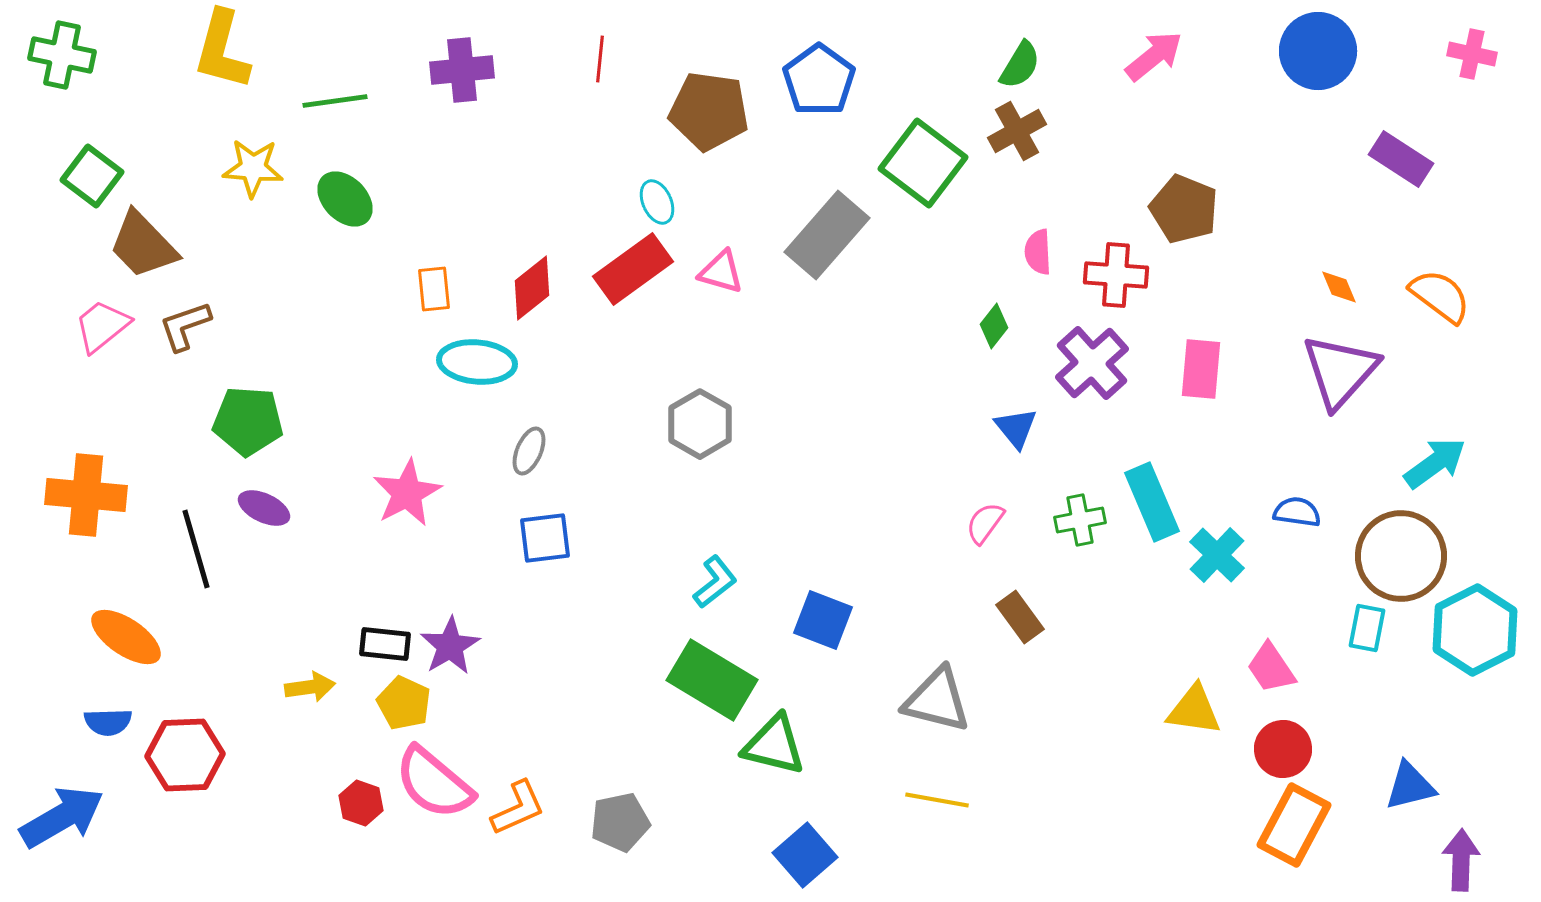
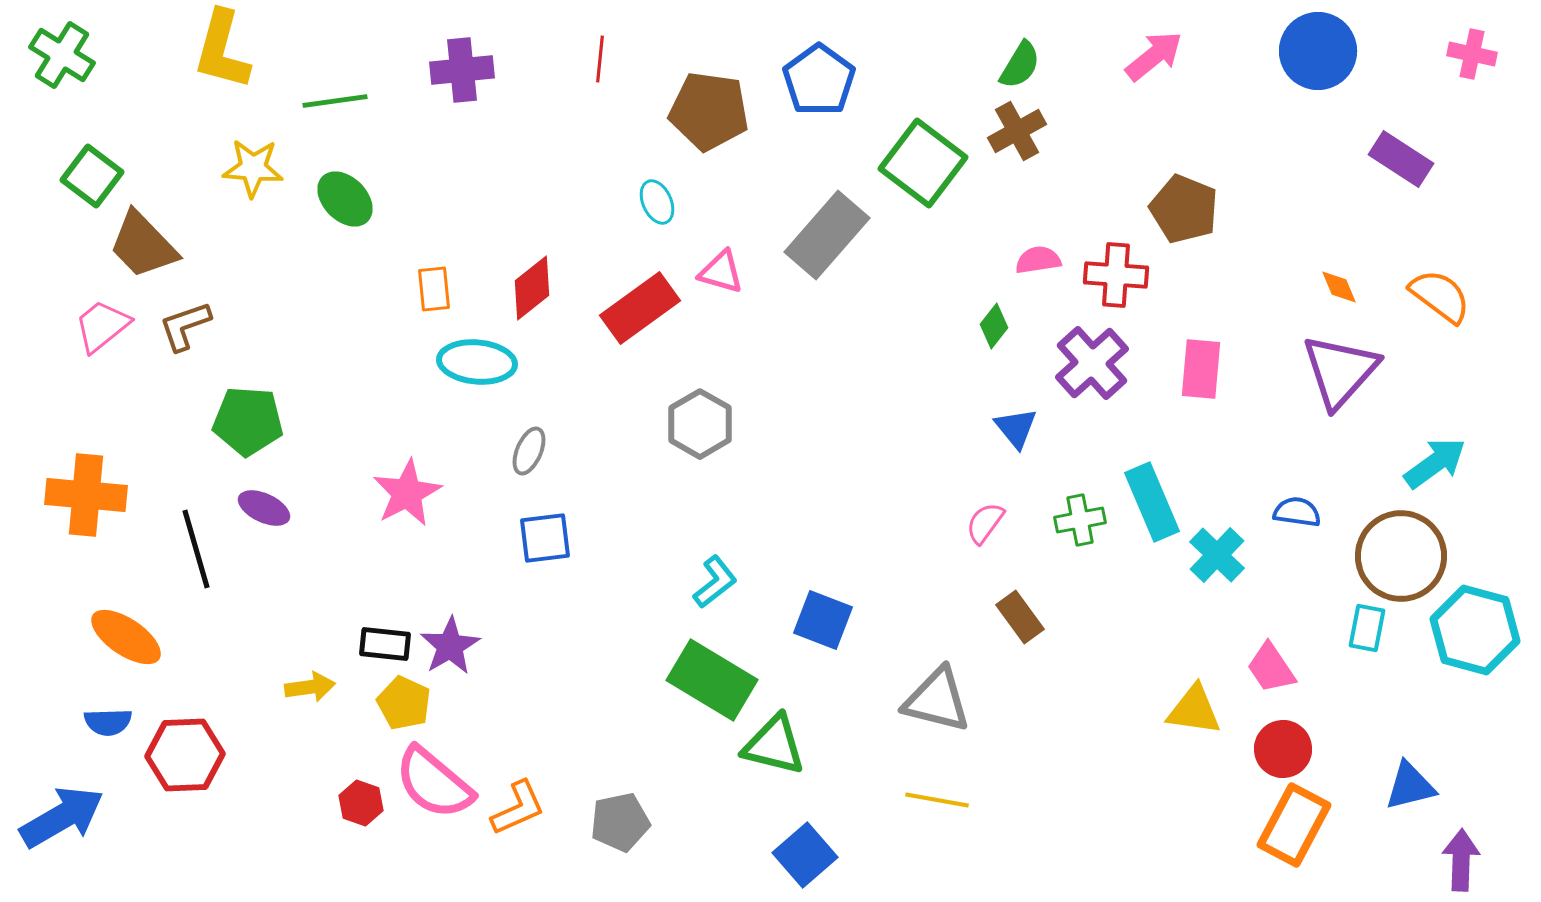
green cross at (62, 55): rotated 20 degrees clockwise
pink semicircle at (1038, 252): moved 8 px down; rotated 84 degrees clockwise
red rectangle at (633, 269): moved 7 px right, 39 px down
cyan hexagon at (1475, 630): rotated 18 degrees counterclockwise
